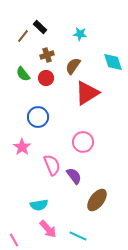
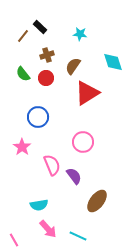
brown ellipse: moved 1 px down
